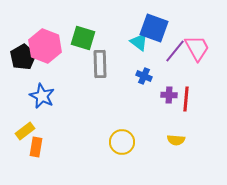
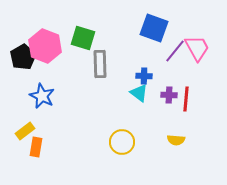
cyan triangle: moved 51 px down
blue cross: rotated 21 degrees counterclockwise
